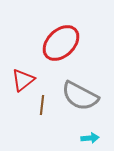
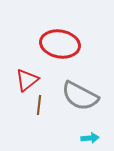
red ellipse: moved 1 px left, 1 px down; rotated 54 degrees clockwise
red triangle: moved 4 px right
brown line: moved 3 px left
